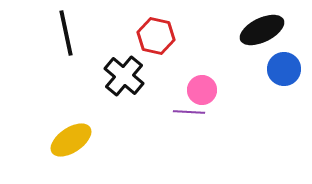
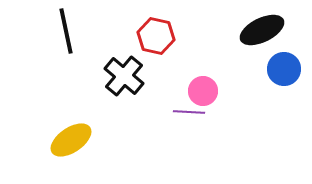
black line: moved 2 px up
pink circle: moved 1 px right, 1 px down
